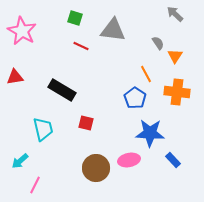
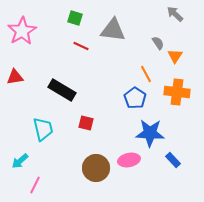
pink star: rotated 12 degrees clockwise
